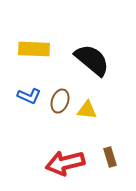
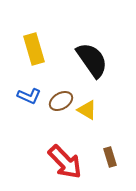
yellow rectangle: rotated 72 degrees clockwise
black semicircle: rotated 15 degrees clockwise
brown ellipse: moved 1 px right; rotated 40 degrees clockwise
yellow triangle: rotated 25 degrees clockwise
red arrow: moved 1 px up; rotated 120 degrees counterclockwise
